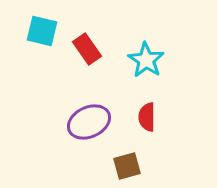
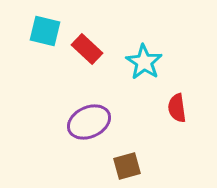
cyan square: moved 3 px right
red rectangle: rotated 12 degrees counterclockwise
cyan star: moved 2 px left, 2 px down
red semicircle: moved 30 px right, 9 px up; rotated 8 degrees counterclockwise
